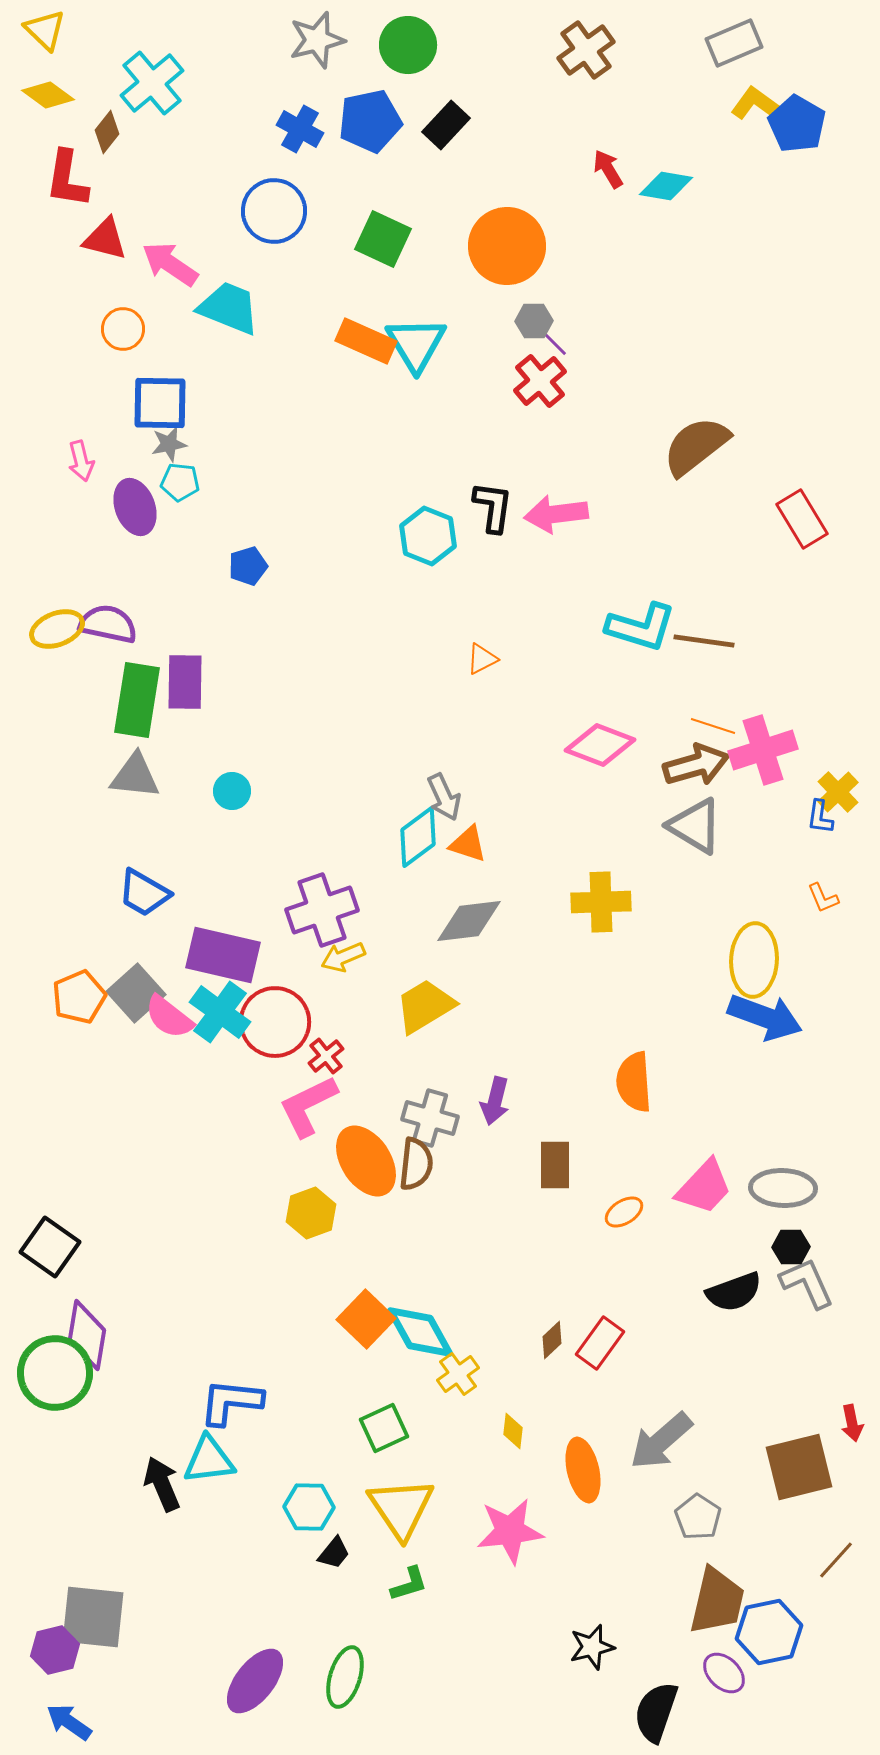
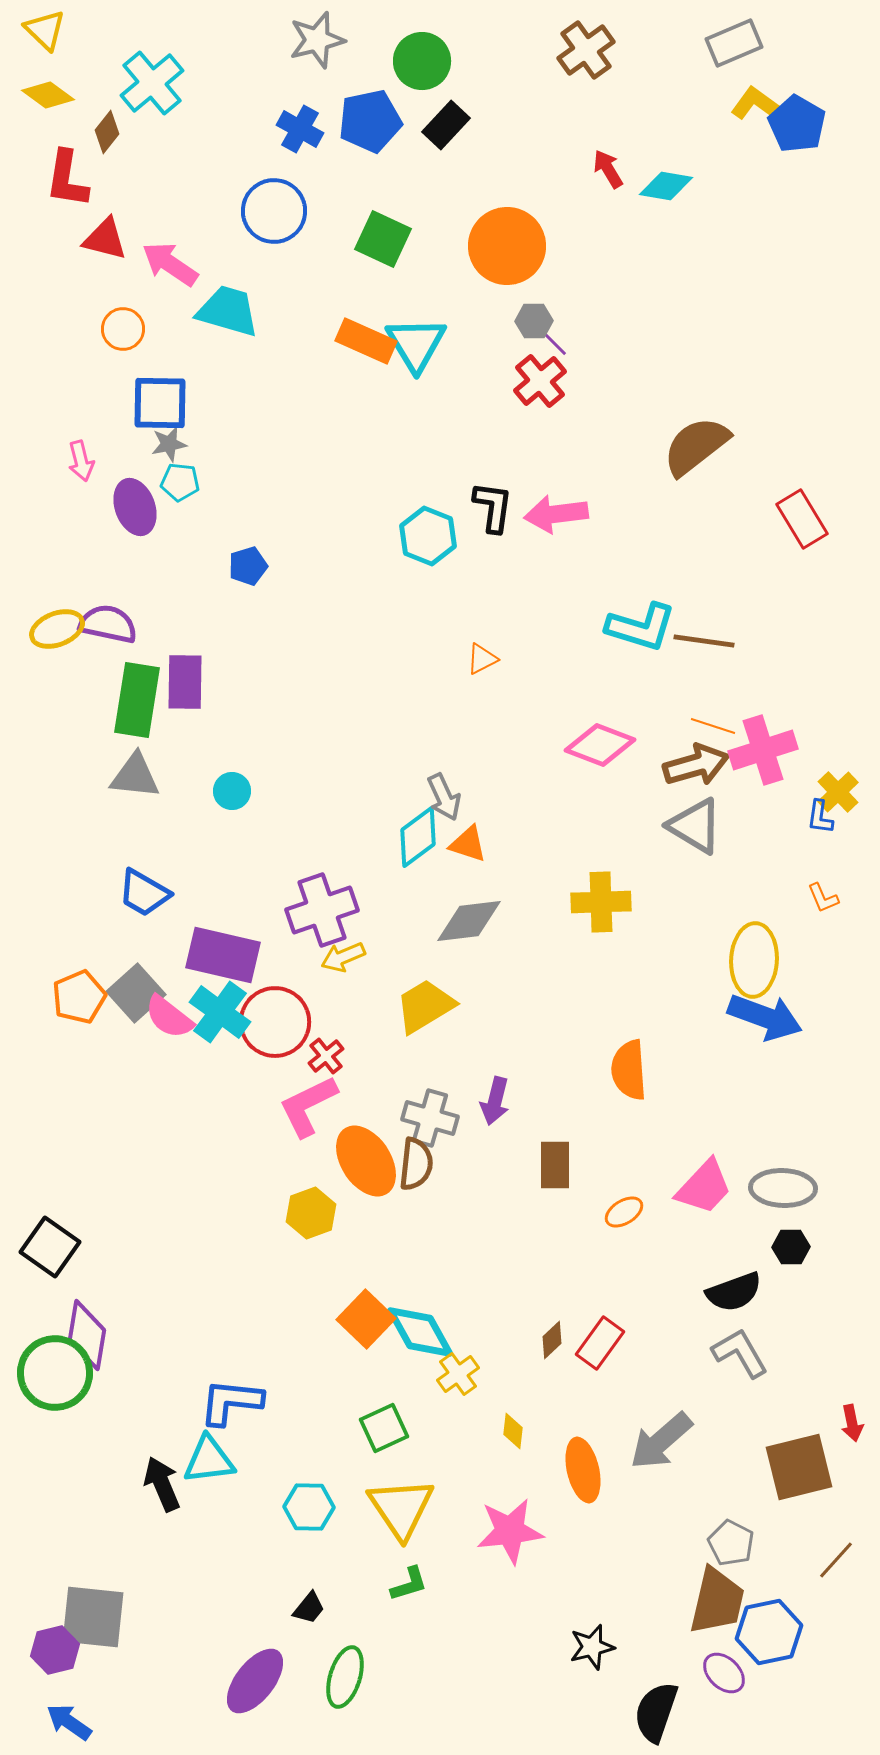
green circle at (408, 45): moved 14 px right, 16 px down
cyan trapezoid at (229, 308): moved 1 px left, 3 px down; rotated 6 degrees counterclockwise
orange semicircle at (634, 1082): moved 5 px left, 12 px up
gray L-shape at (807, 1283): moved 67 px left, 70 px down; rotated 6 degrees counterclockwise
gray pentagon at (698, 1517): moved 33 px right, 26 px down; rotated 6 degrees counterclockwise
black trapezoid at (334, 1553): moved 25 px left, 55 px down
